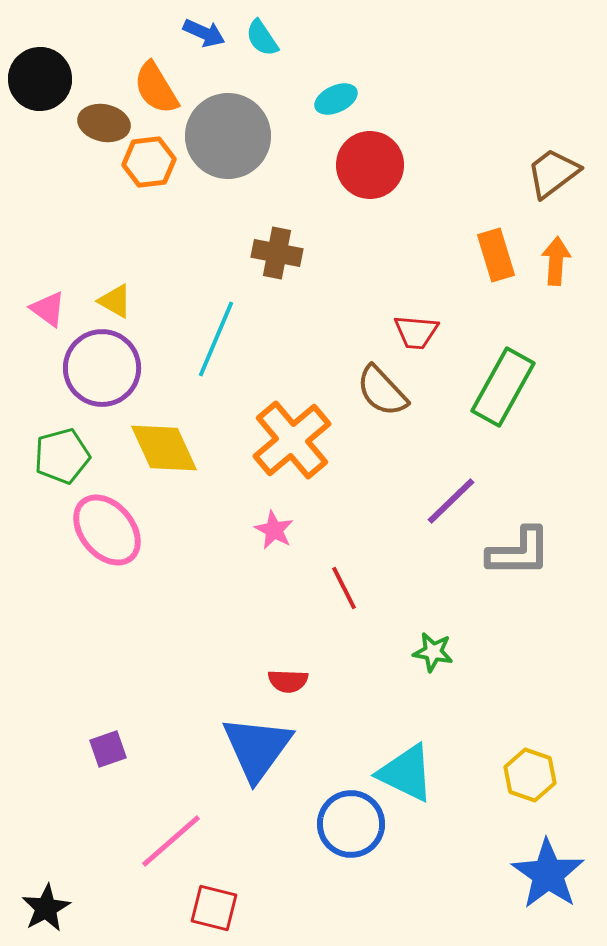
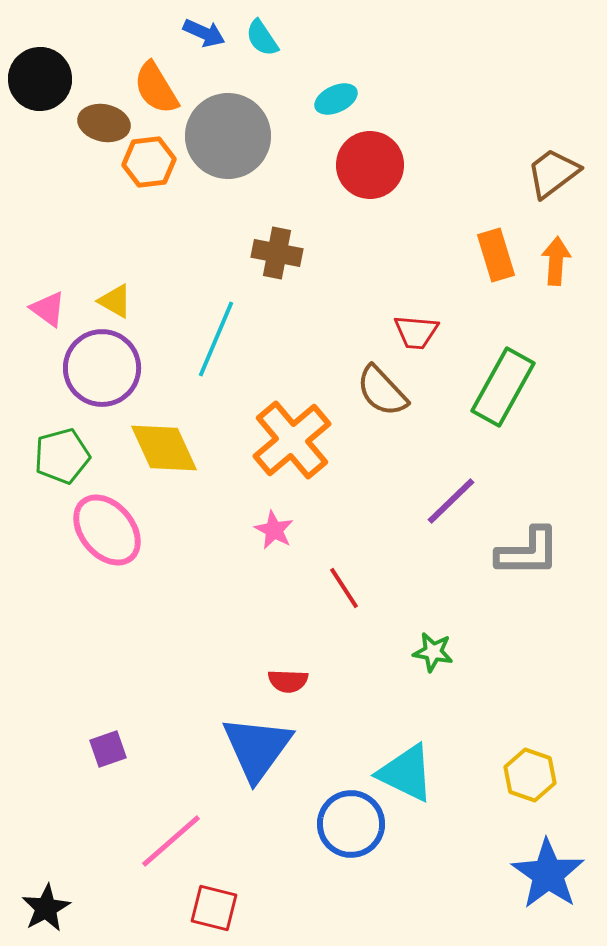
gray L-shape: moved 9 px right
red line: rotated 6 degrees counterclockwise
